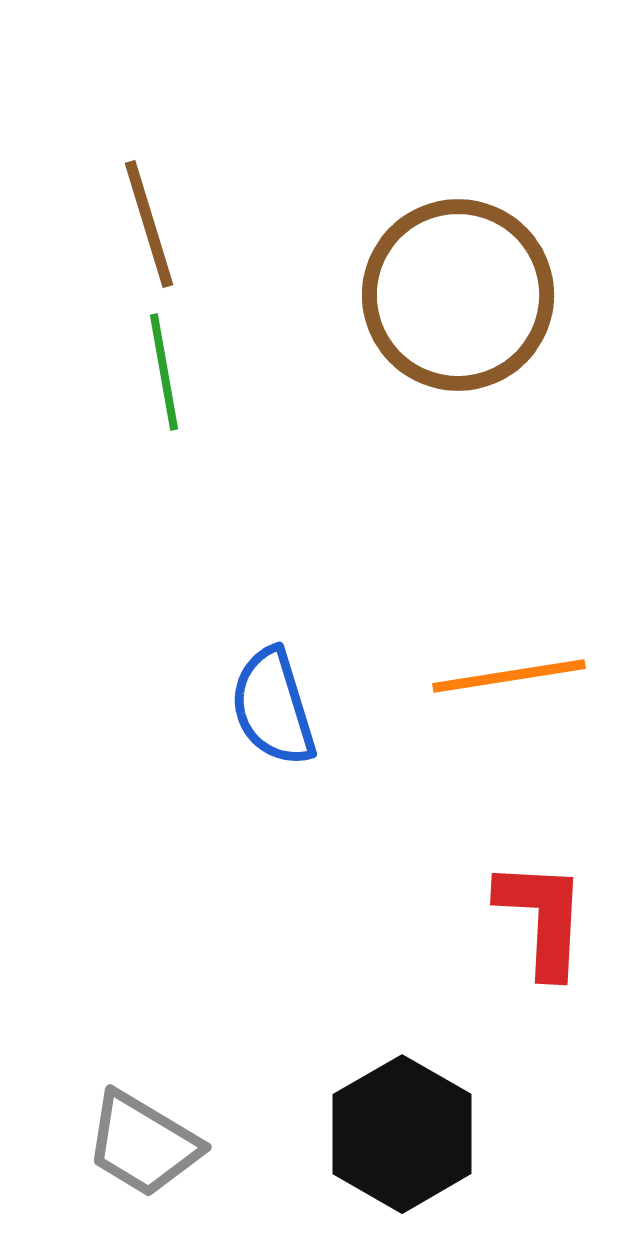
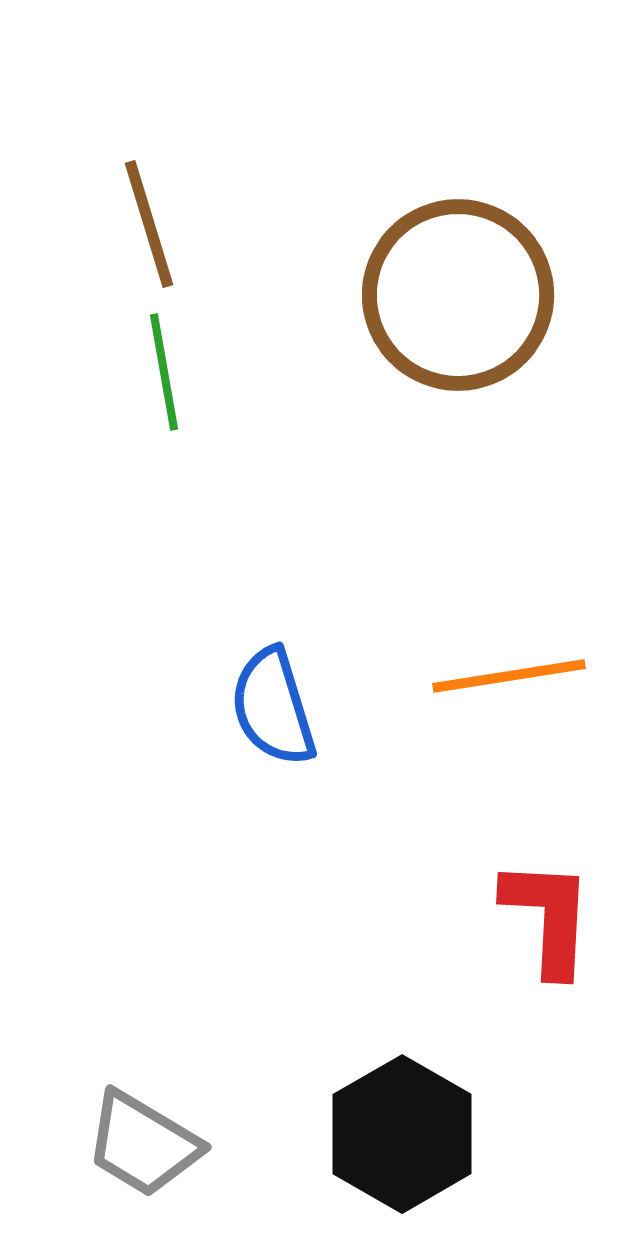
red L-shape: moved 6 px right, 1 px up
